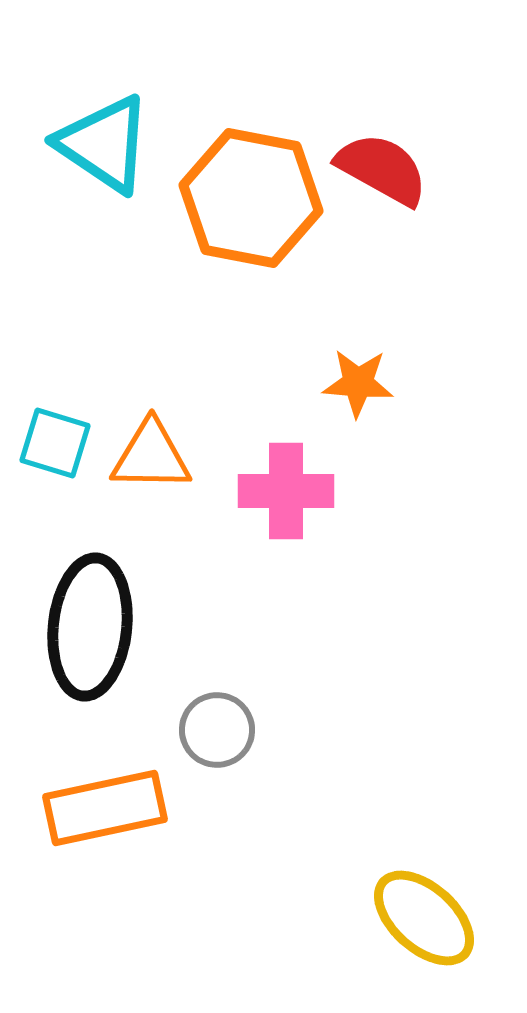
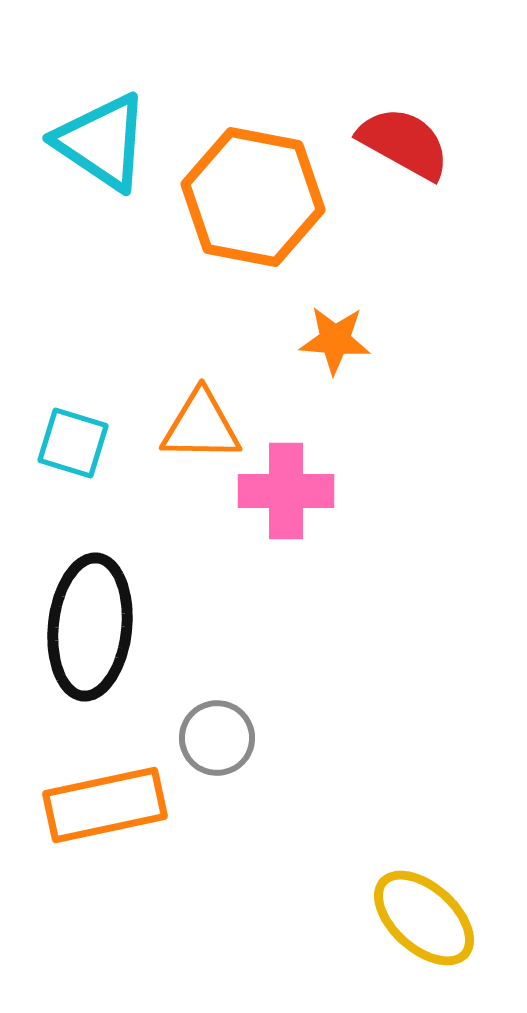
cyan triangle: moved 2 px left, 2 px up
red semicircle: moved 22 px right, 26 px up
orange hexagon: moved 2 px right, 1 px up
orange star: moved 23 px left, 43 px up
cyan square: moved 18 px right
orange triangle: moved 50 px right, 30 px up
gray circle: moved 8 px down
orange rectangle: moved 3 px up
